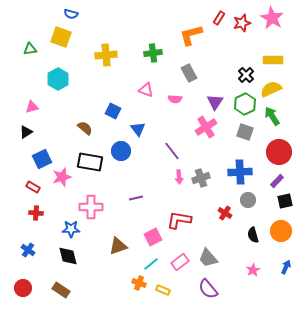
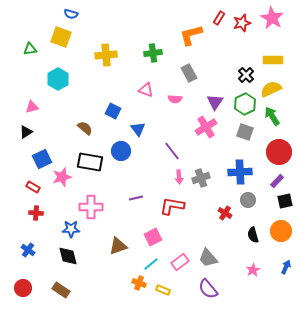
red L-shape at (179, 220): moved 7 px left, 14 px up
